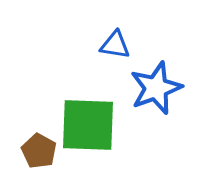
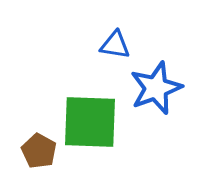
green square: moved 2 px right, 3 px up
